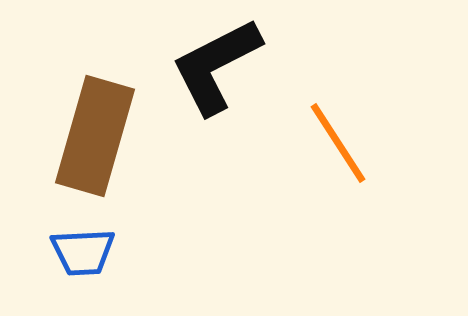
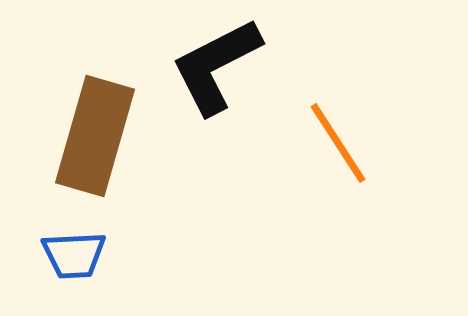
blue trapezoid: moved 9 px left, 3 px down
